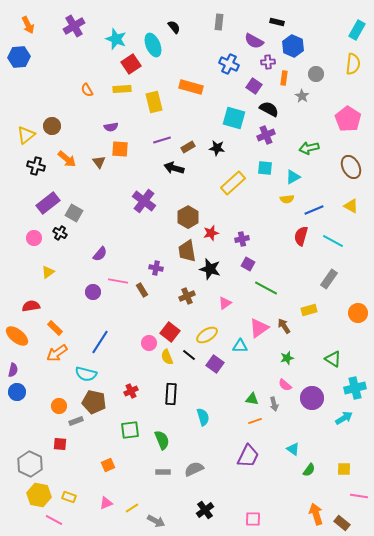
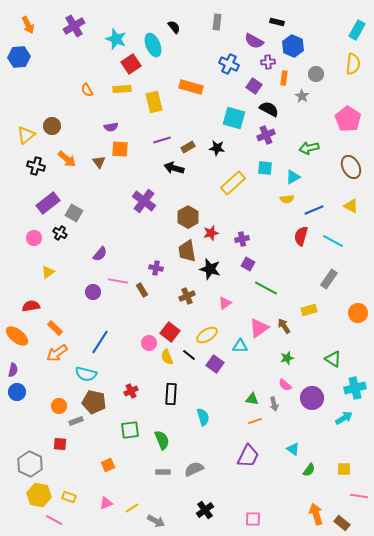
gray rectangle at (219, 22): moved 2 px left
